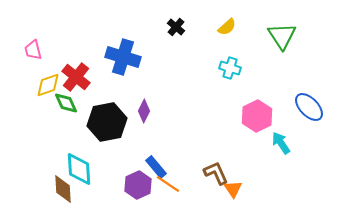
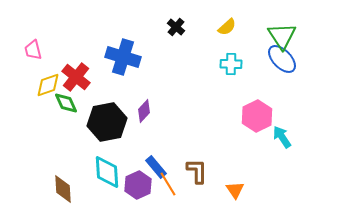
cyan cross: moved 1 px right, 4 px up; rotated 15 degrees counterclockwise
blue ellipse: moved 27 px left, 48 px up
purple diamond: rotated 15 degrees clockwise
cyan arrow: moved 1 px right, 6 px up
cyan diamond: moved 28 px right, 3 px down
brown L-shape: moved 19 px left, 2 px up; rotated 24 degrees clockwise
orange line: rotated 25 degrees clockwise
orange triangle: moved 2 px right, 1 px down
